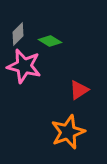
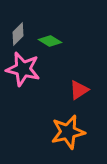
pink star: moved 1 px left, 3 px down
orange star: rotated 8 degrees clockwise
